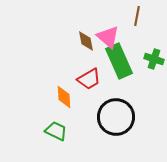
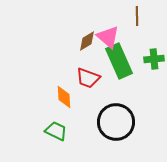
brown line: rotated 12 degrees counterclockwise
brown diamond: moved 1 px right; rotated 70 degrees clockwise
green cross: rotated 24 degrees counterclockwise
red trapezoid: moved 1 px left, 1 px up; rotated 50 degrees clockwise
black circle: moved 5 px down
